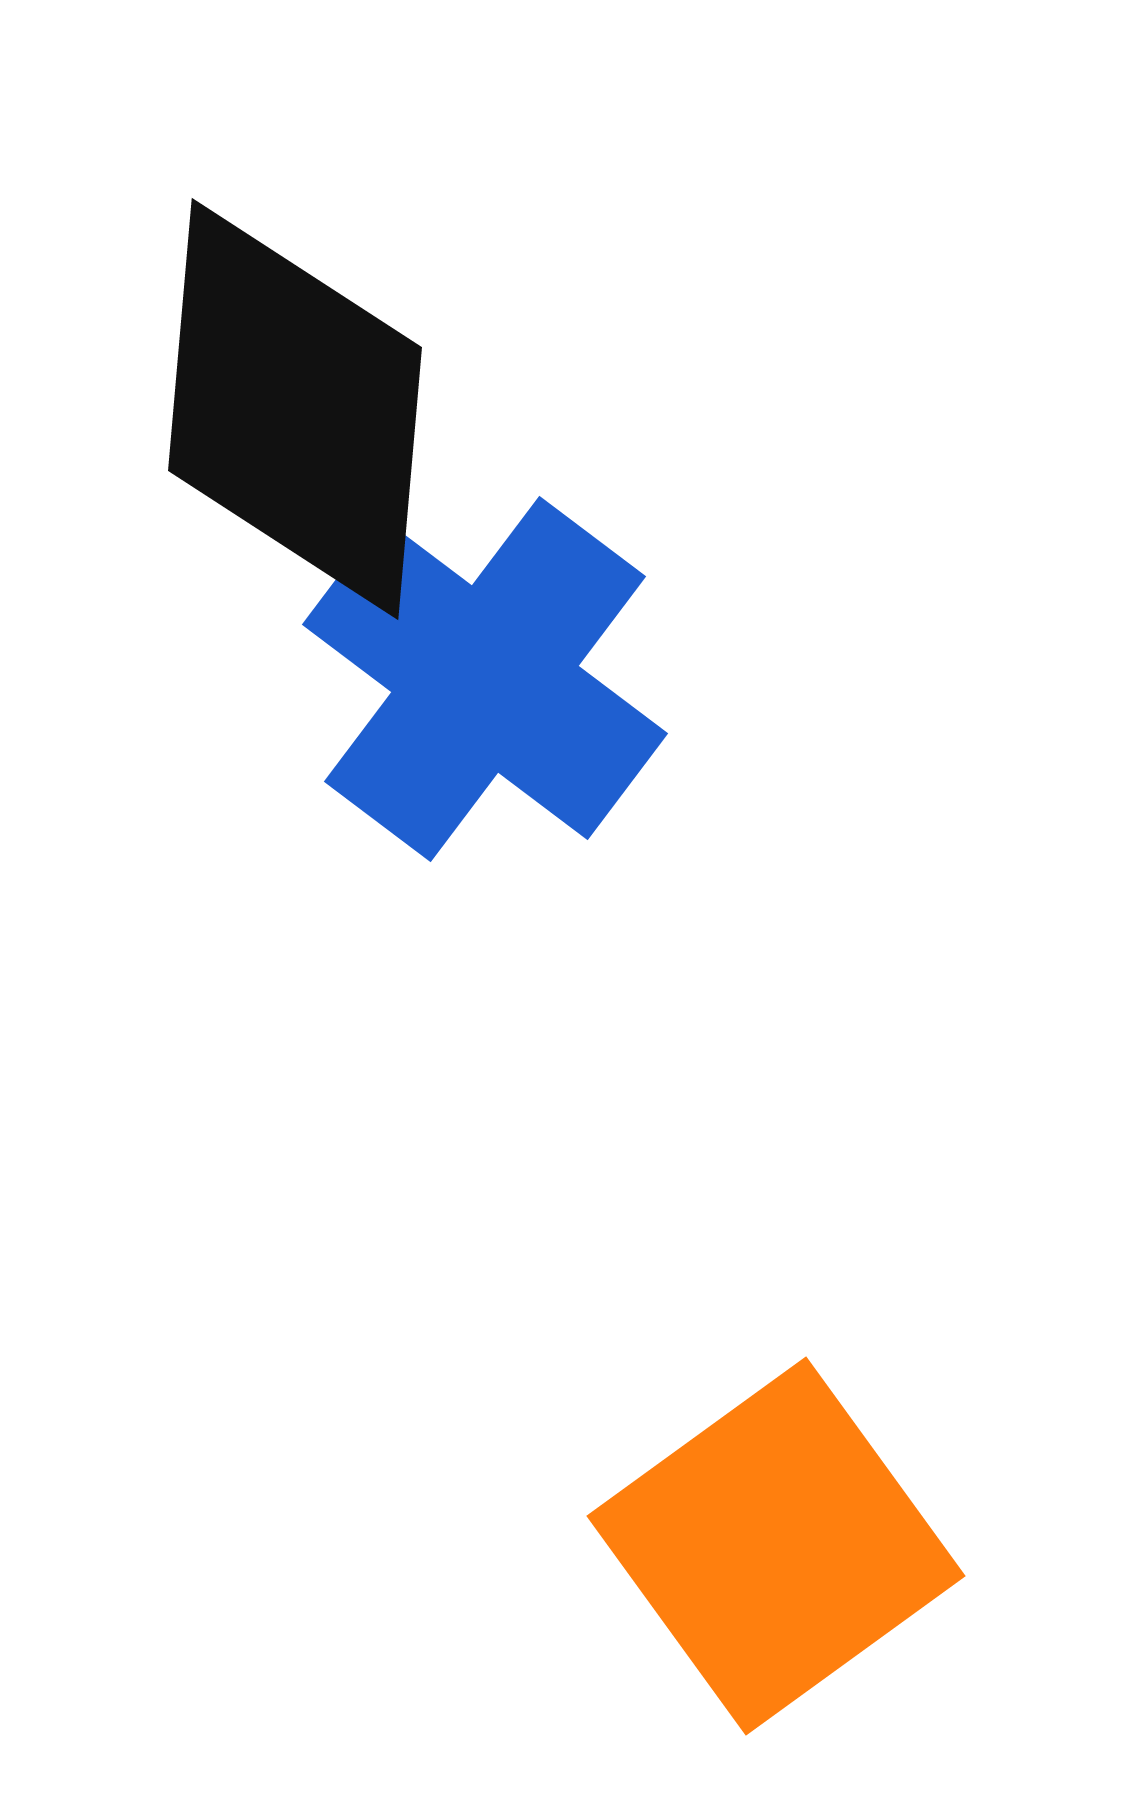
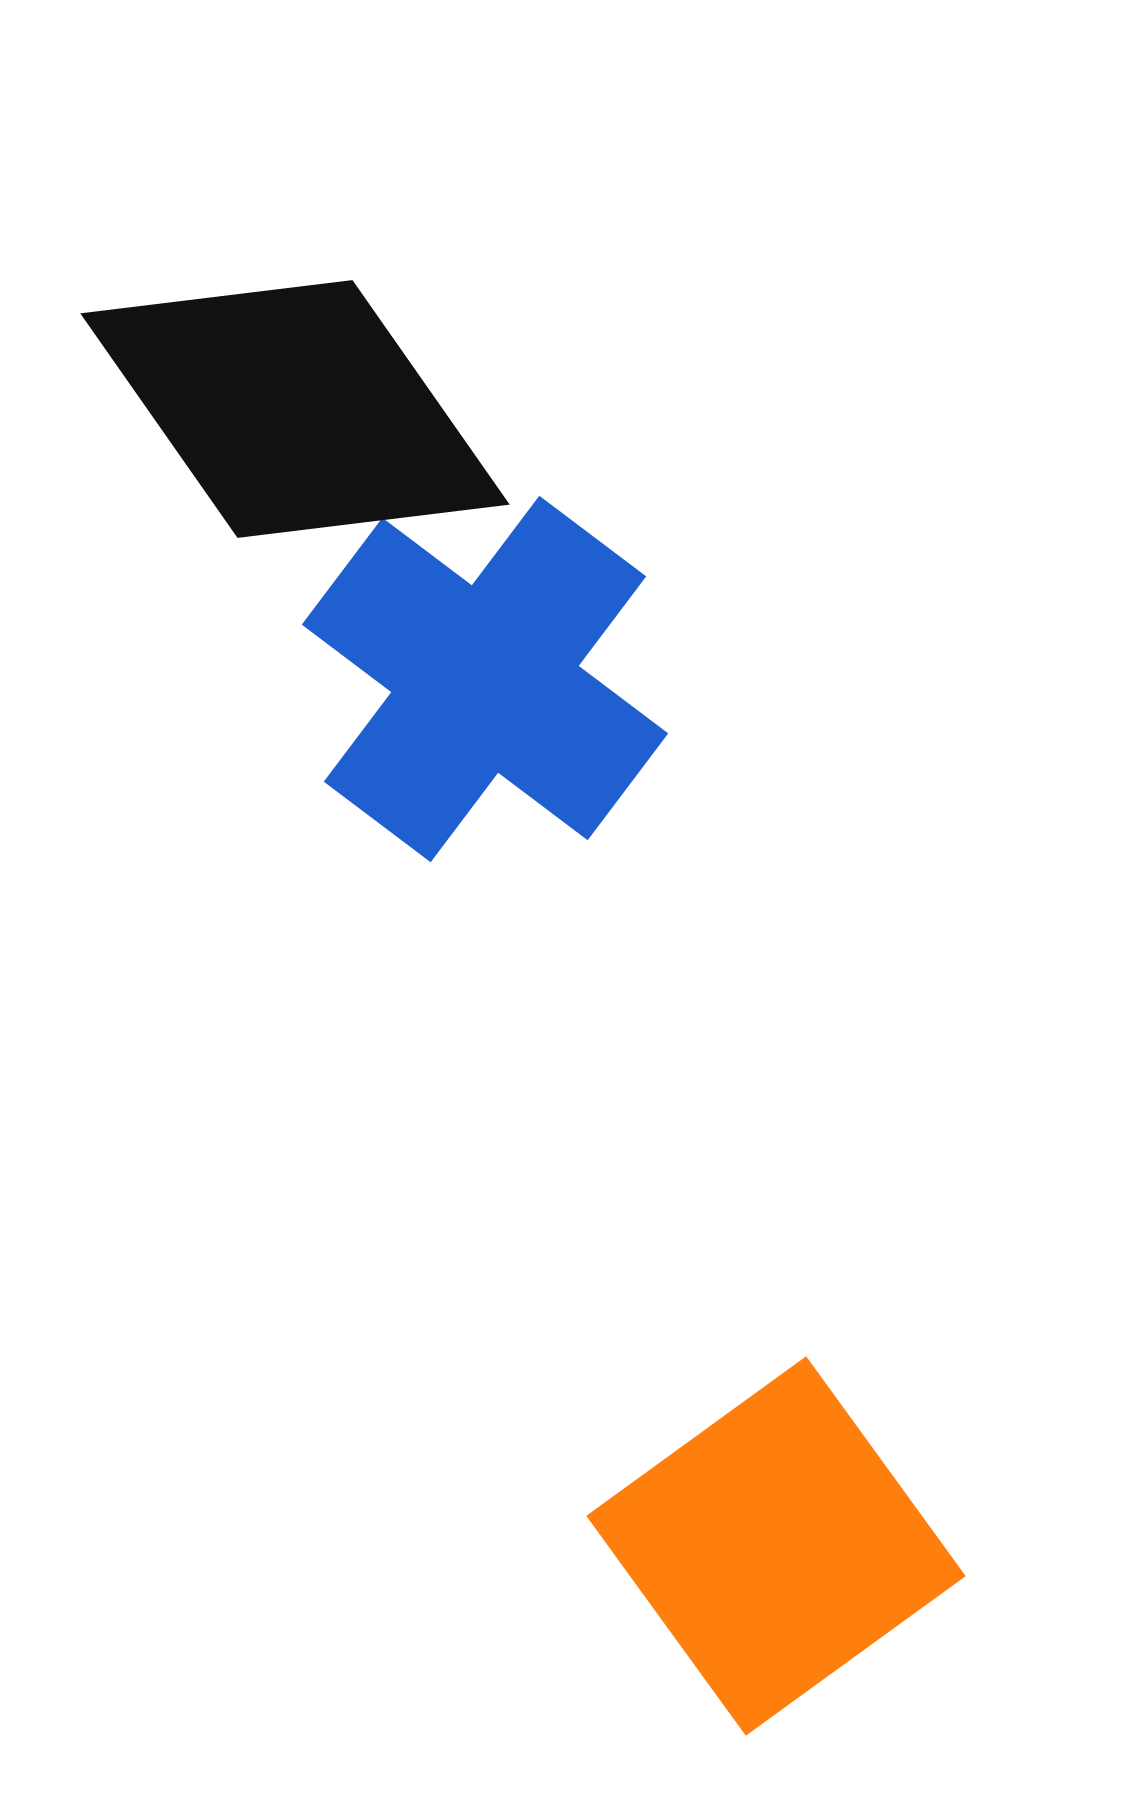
black diamond: rotated 40 degrees counterclockwise
